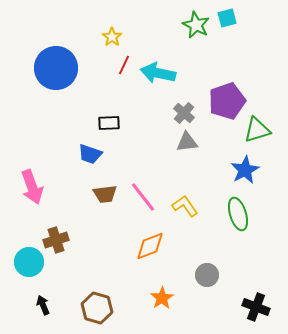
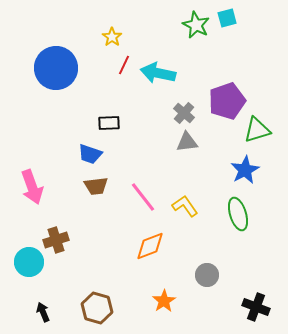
brown trapezoid: moved 9 px left, 8 px up
orange star: moved 2 px right, 3 px down
black arrow: moved 7 px down
